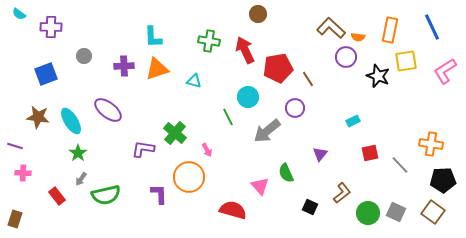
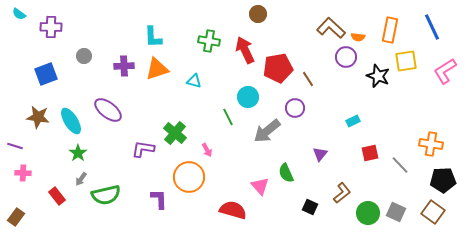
purple L-shape at (159, 194): moved 5 px down
brown rectangle at (15, 219): moved 1 px right, 2 px up; rotated 18 degrees clockwise
